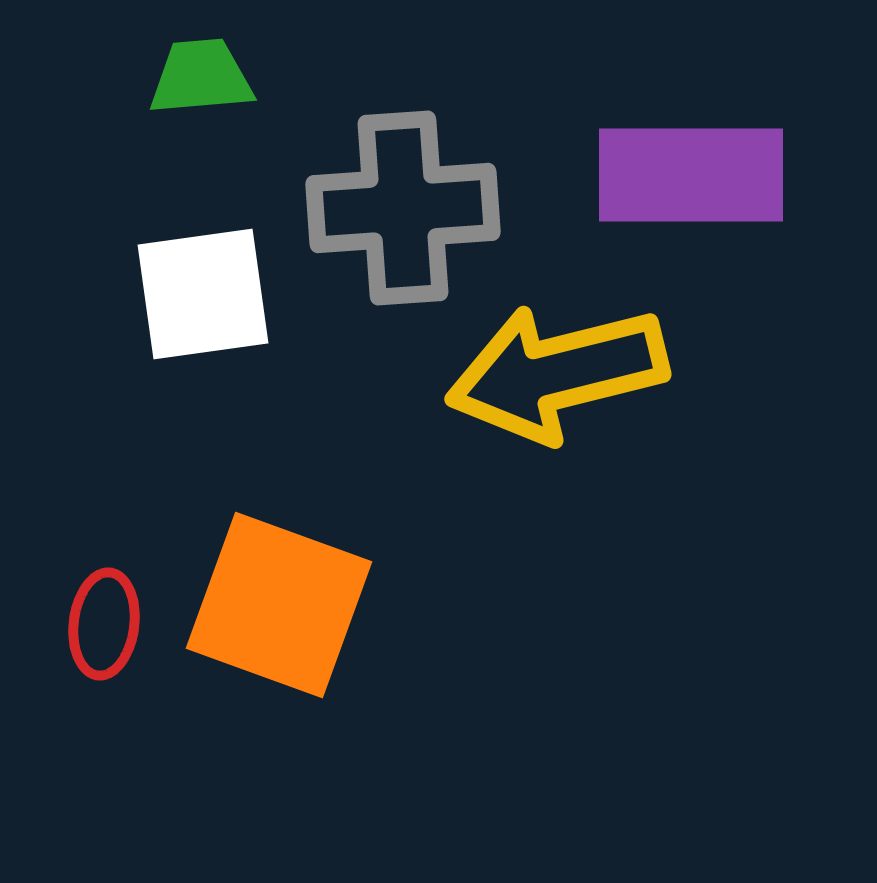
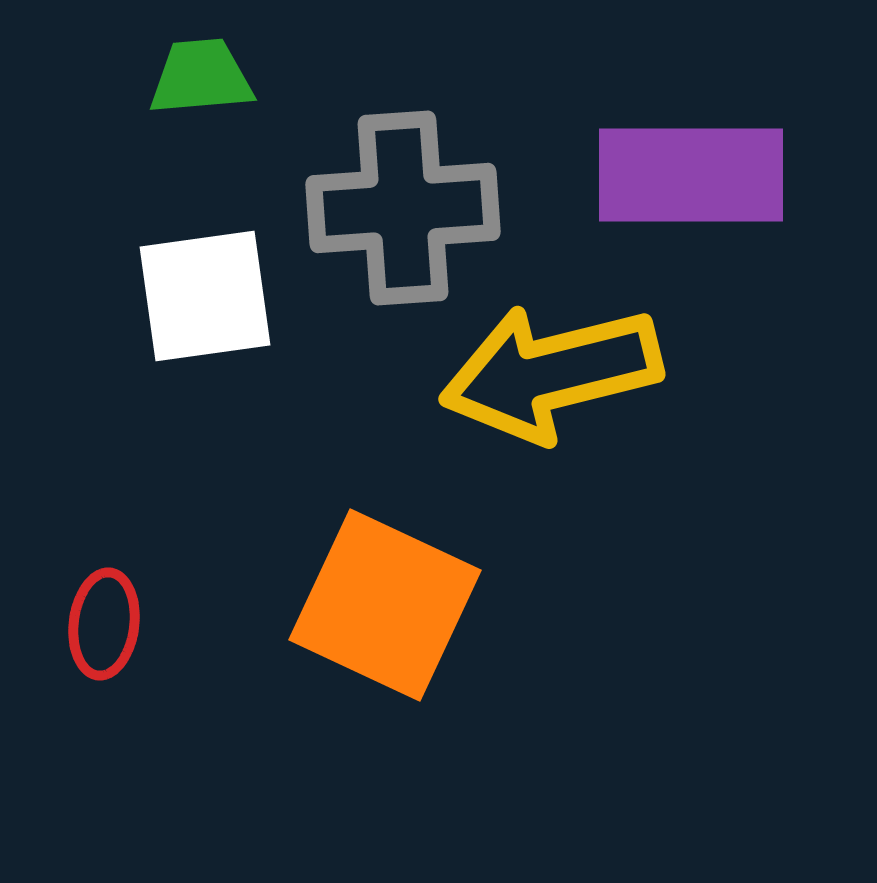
white square: moved 2 px right, 2 px down
yellow arrow: moved 6 px left
orange square: moved 106 px right; rotated 5 degrees clockwise
